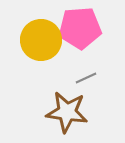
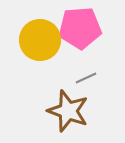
yellow circle: moved 1 px left
brown star: moved 1 px right, 1 px up; rotated 12 degrees clockwise
